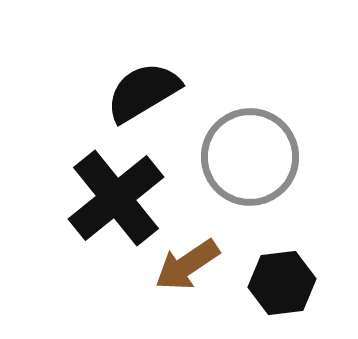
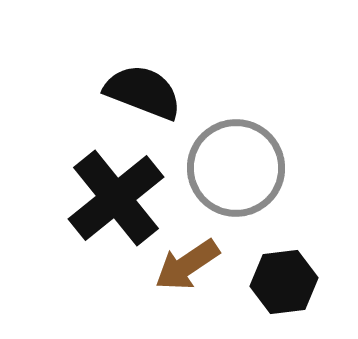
black semicircle: rotated 52 degrees clockwise
gray circle: moved 14 px left, 11 px down
black hexagon: moved 2 px right, 1 px up
